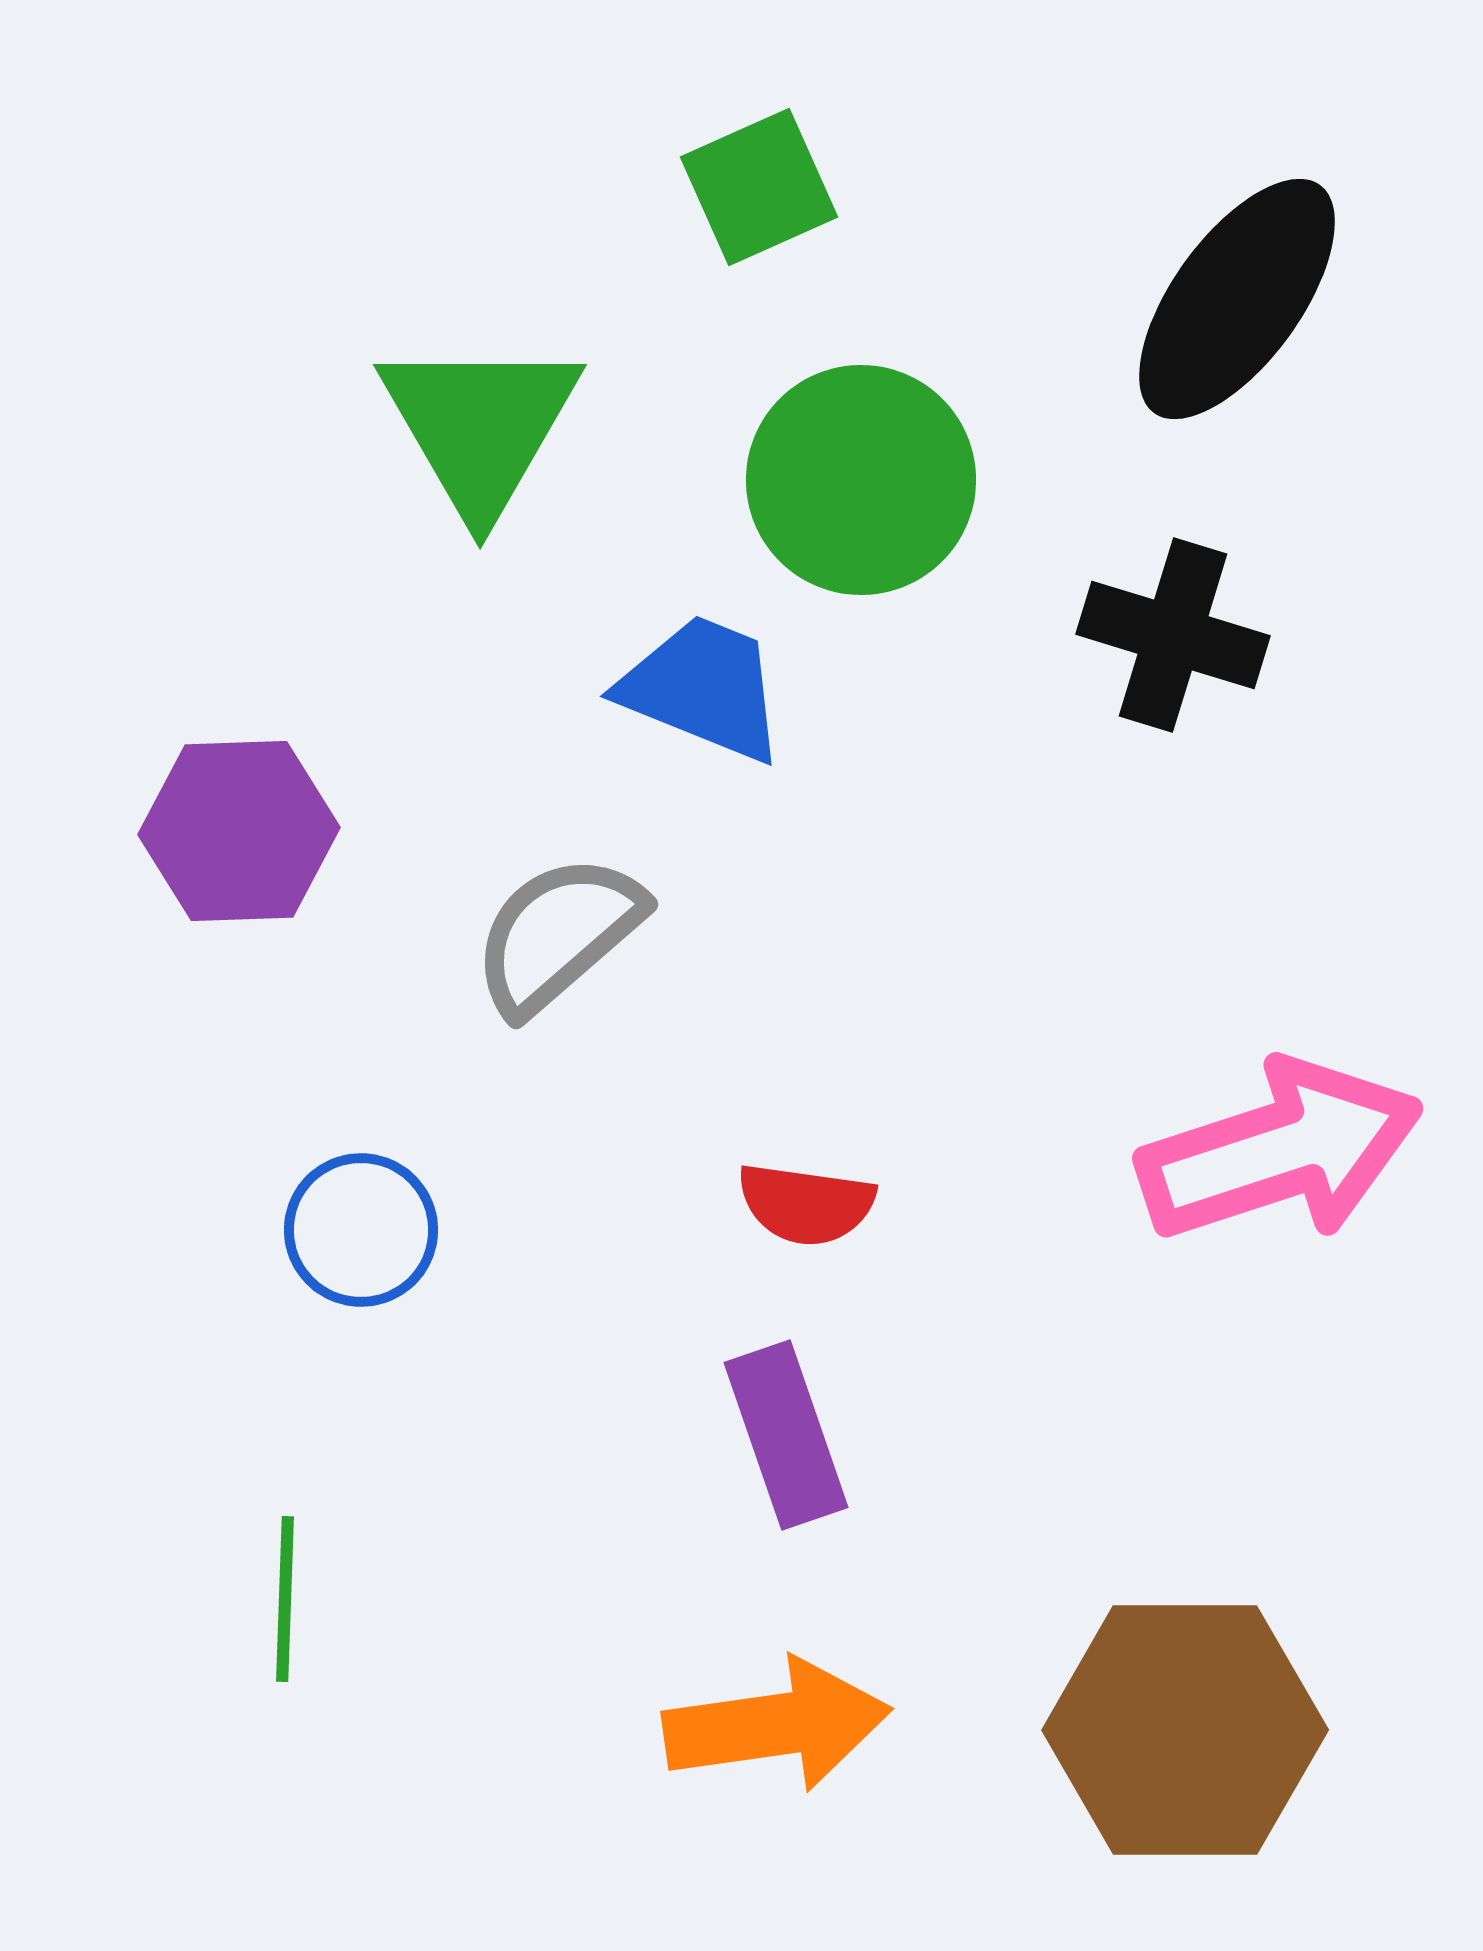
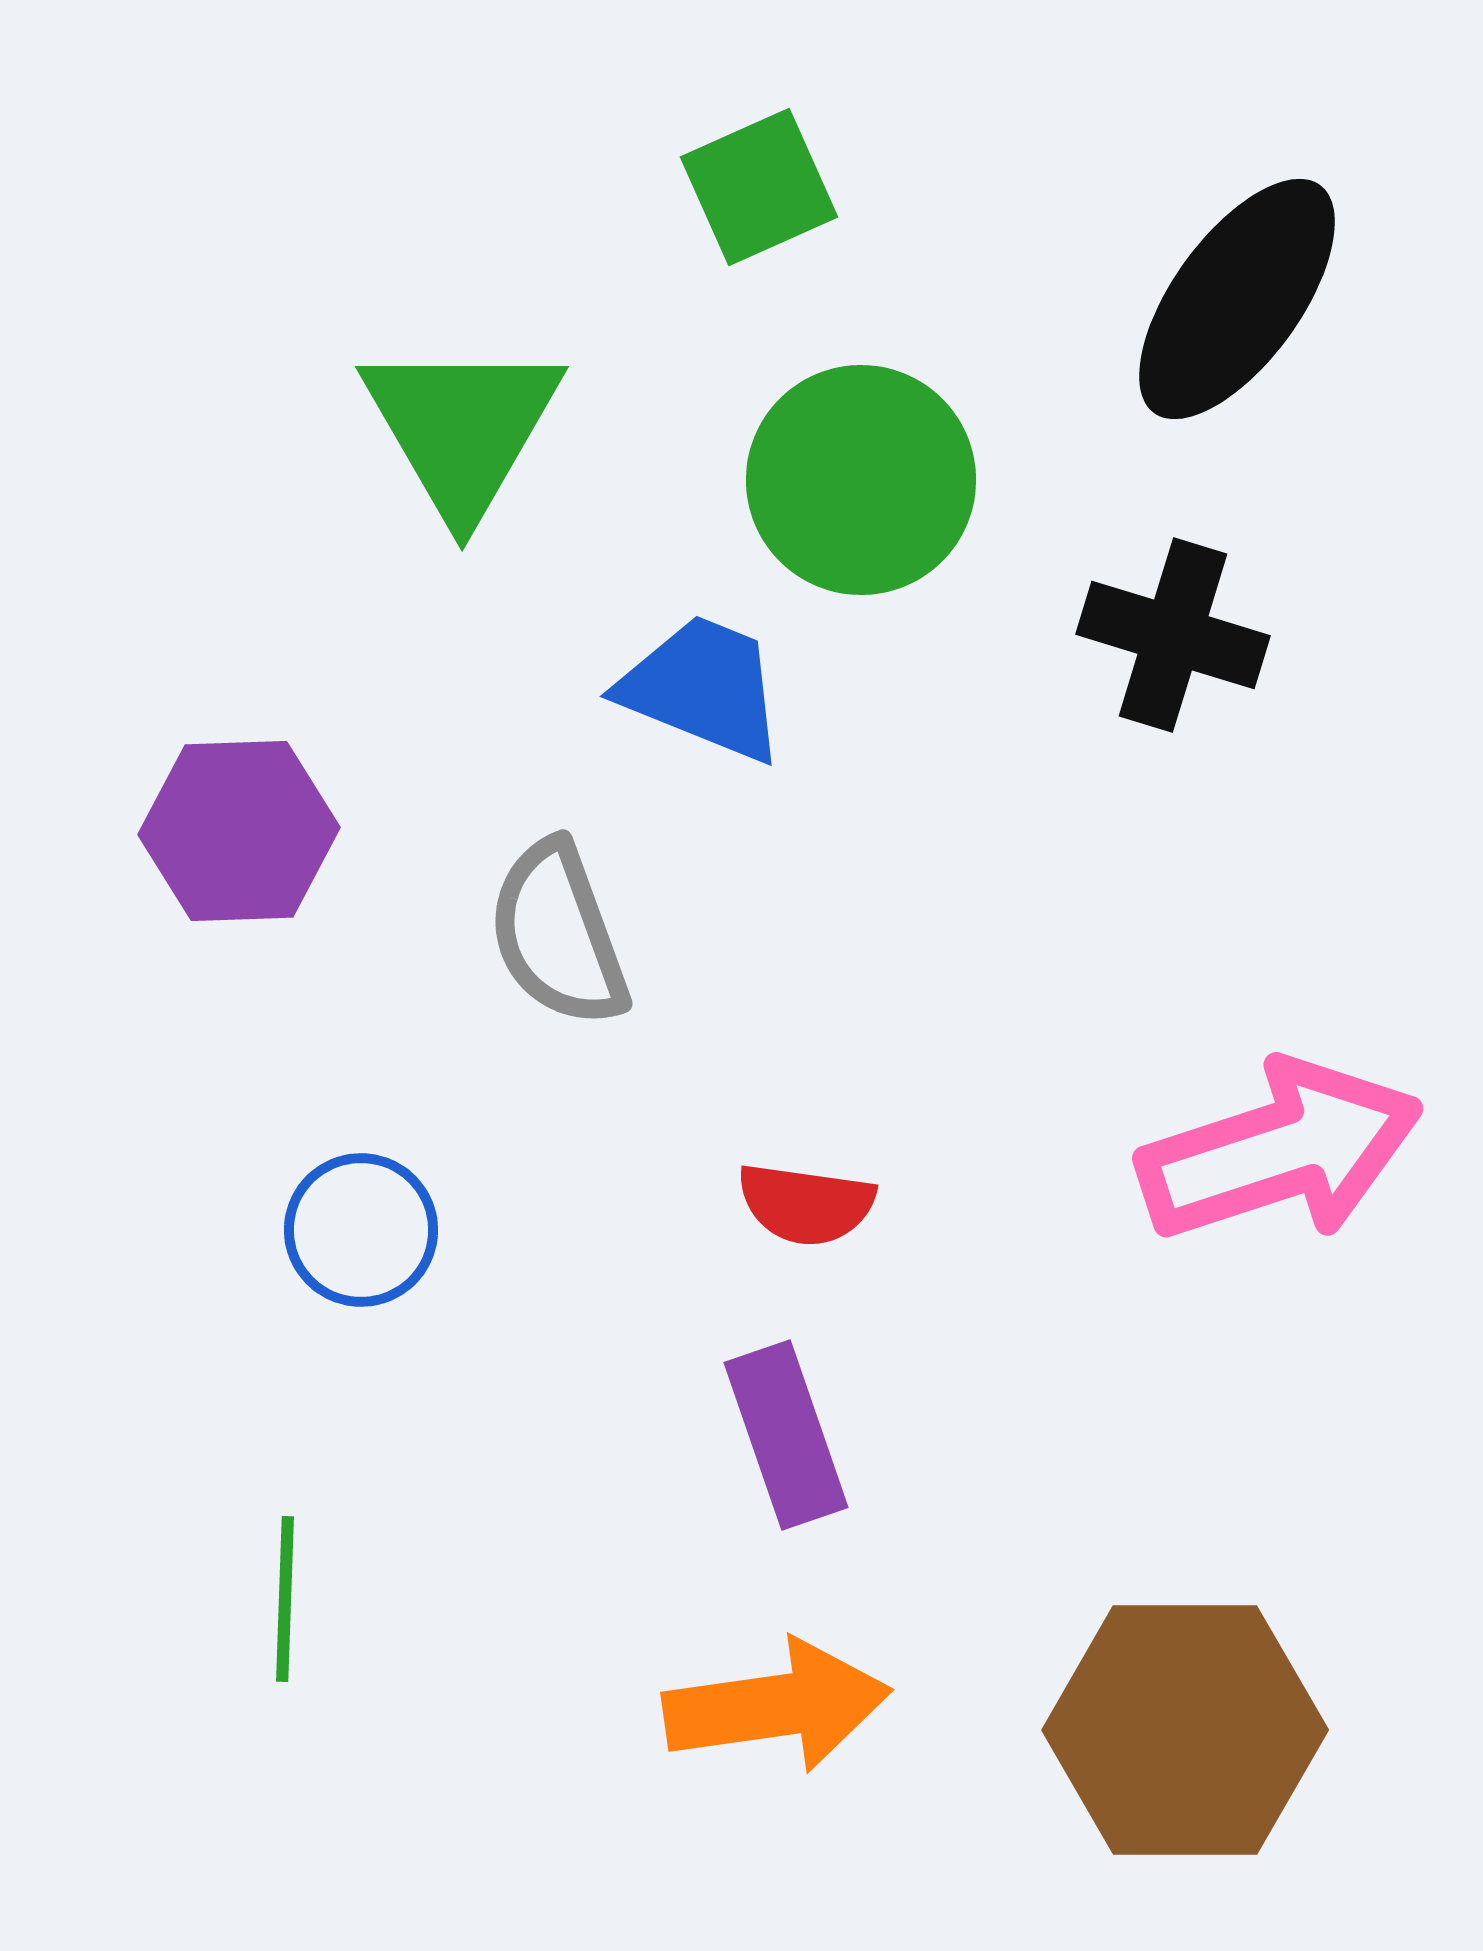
green triangle: moved 18 px left, 2 px down
gray semicircle: rotated 69 degrees counterclockwise
orange arrow: moved 19 px up
